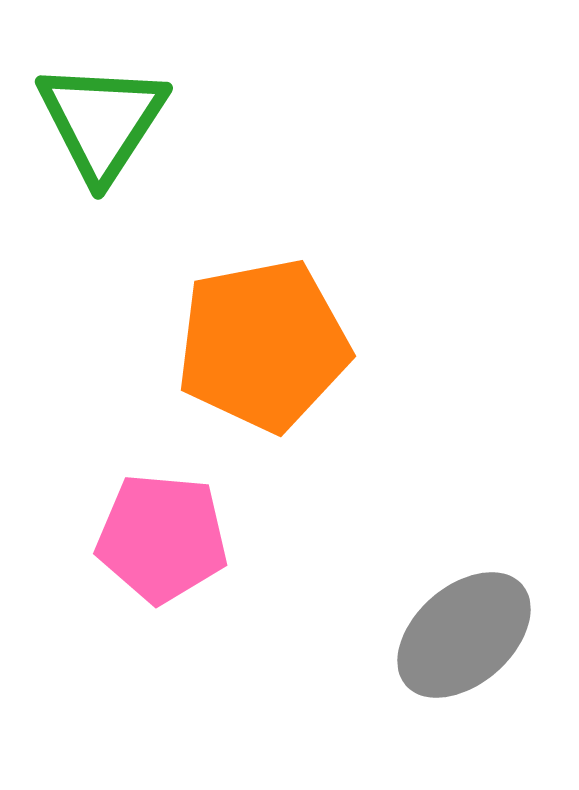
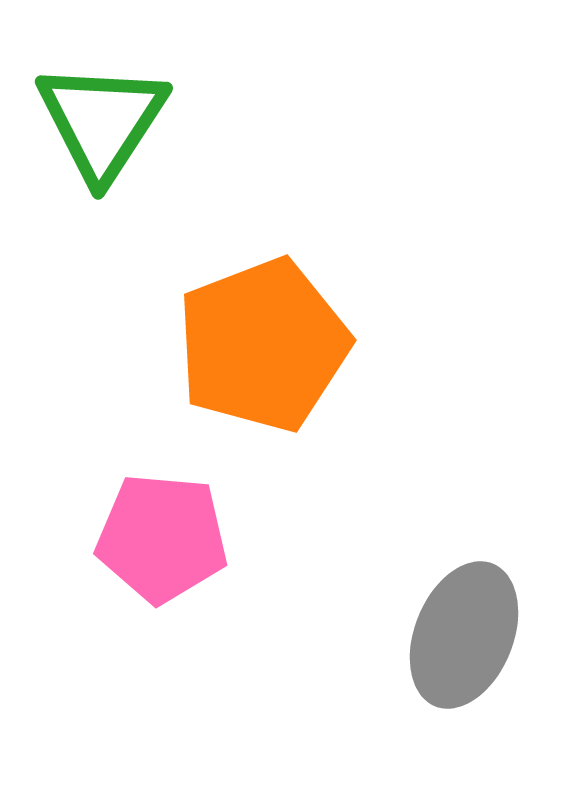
orange pentagon: rotated 10 degrees counterclockwise
gray ellipse: rotated 27 degrees counterclockwise
